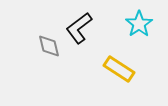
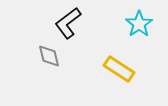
black L-shape: moved 11 px left, 5 px up
gray diamond: moved 10 px down
